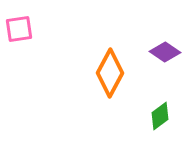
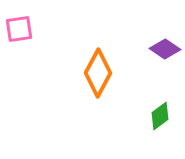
purple diamond: moved 3 px up
orange diamond: moved 12 px left
